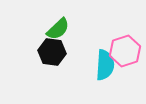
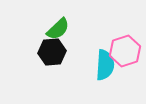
black hexagon: rotated 12 degrees counterclockwise
